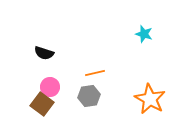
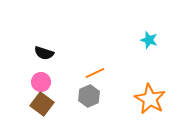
cyan star: moved 5 px right, 6 px down
orange line: rotated 12 degrees counterclockwise
pink circle: moved 9 px left, 5 px up
gray hexagon: rotated 15 degrees counterclockwise
